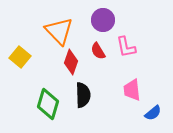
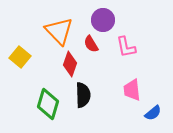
red semicircle: moved 7 px left, 7 px up
red diamond: moved 1 px left, 2 px down
